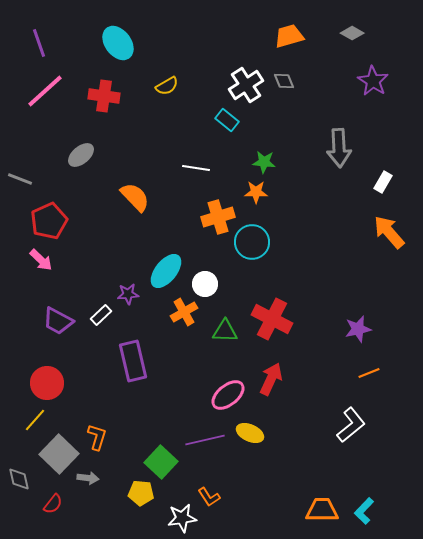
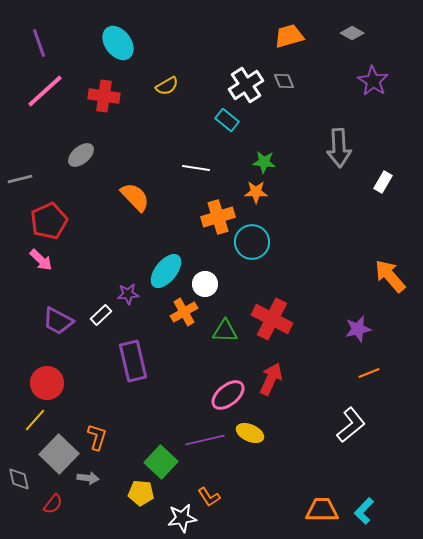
gray line at (20, 179): rotated 35 degrees counterclockwise
orange arrow at (389, 232): moved 1 px right, 44 px down
